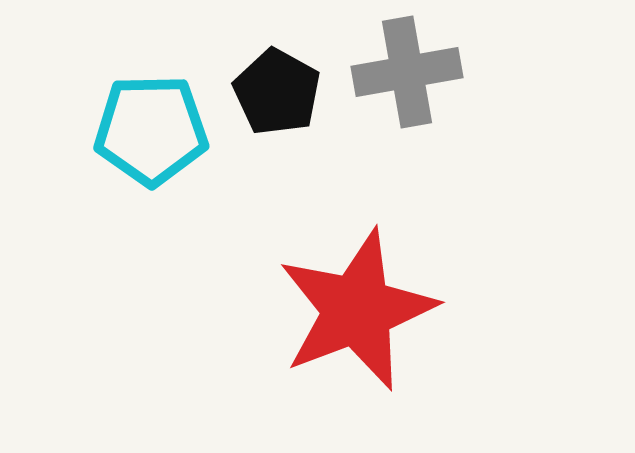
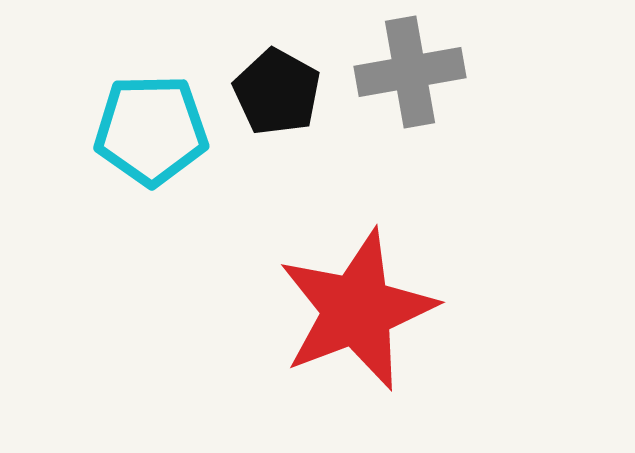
gray cross: moved 3 px right
